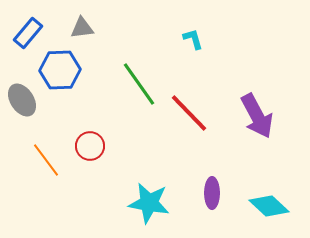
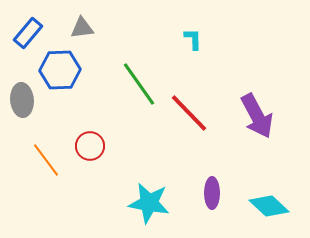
cyan L-shape: rotated 15 degrees clockwise
gray ellipse: rotated 28 degrees clockwise
